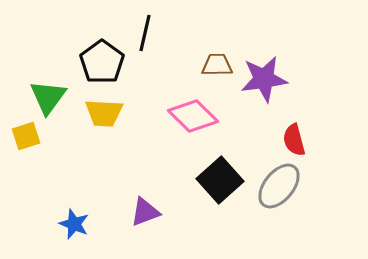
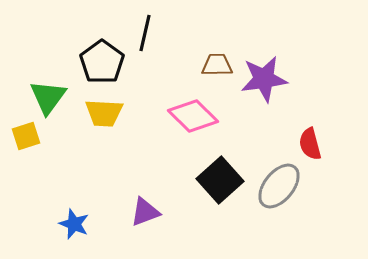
red semicircle: moved 16 px right, 4 px down
